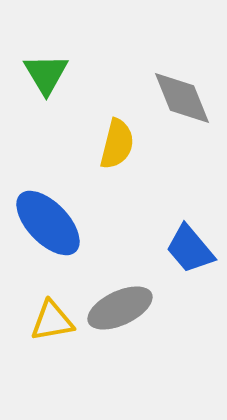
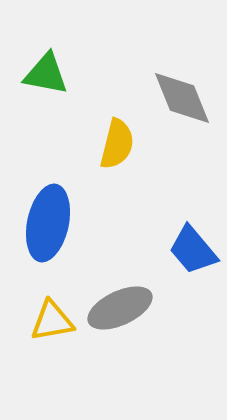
green triangle: rotated 48 degrees counterclockwise
blue ellipse: rotated 56 degrees clockwise
blue trapezoid: moved 3 px right, 1 px down
